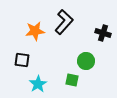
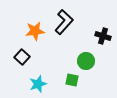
black cross: moved 3 px down
black square: moved 3 px up; rotated 35 degrees clockwise
cyan star: rotated 12 degrees clockwise
